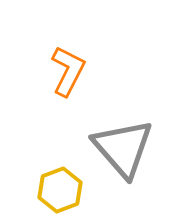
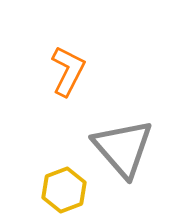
yellow hexagon: moved 4 px right
